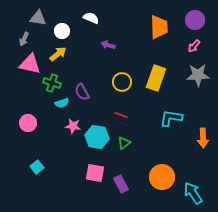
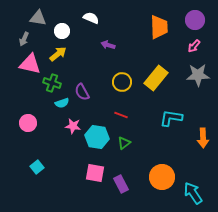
yellow rectangle: rotated 20 degrees clockwise
